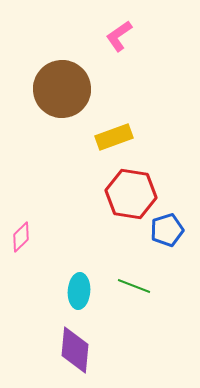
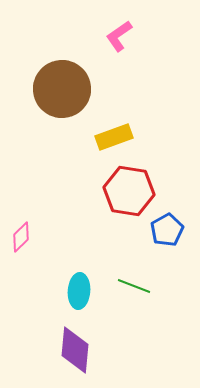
red hexagon: moved 2 px left, 3 px up
blue pentagon: rotated 12 degrees counterclockwise
